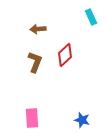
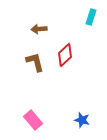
cyan rectangle: rotated 42 degrees clockwise
brown arrow: moved 1 px right
brown L-shape: rotated 35 degrees counterclockwise
pink rectangle: moved 1 px right, 2 px down; rotated 36 degrees counterclockwise
